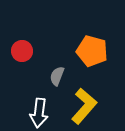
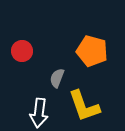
gray semicircle: moved 2 px down
yellow L-shape: rotated 120 degrees clockwise
